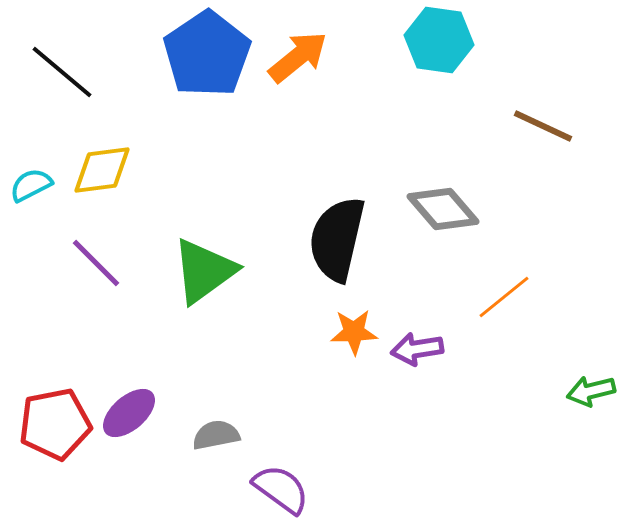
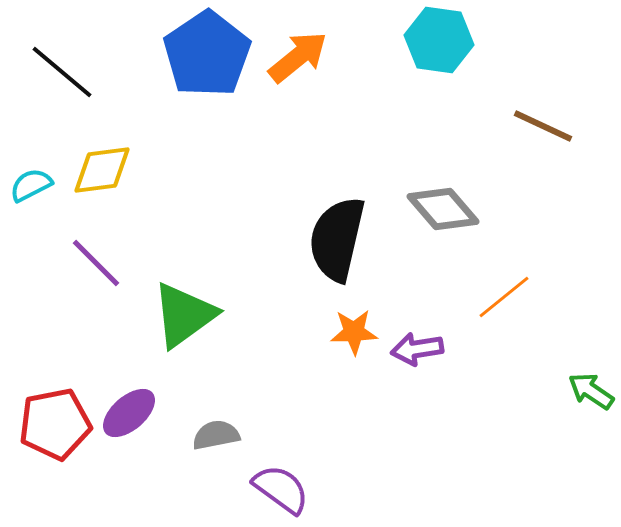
green triangle: moved 20 px left, 44 px down
green arrow: rotated 48 degrees clockwise
